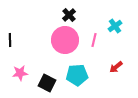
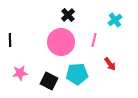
black cross: moved 1 px left
cyan cross: moved 6 px up
pink circle: moved 4 px left, 2 px down
red arrow: moved 6 px left, 3 px up; rotated 88 degrees counterclockwise
cyan pentagon: moved 1 px up
black square: moved 2 px right, 2 px up
